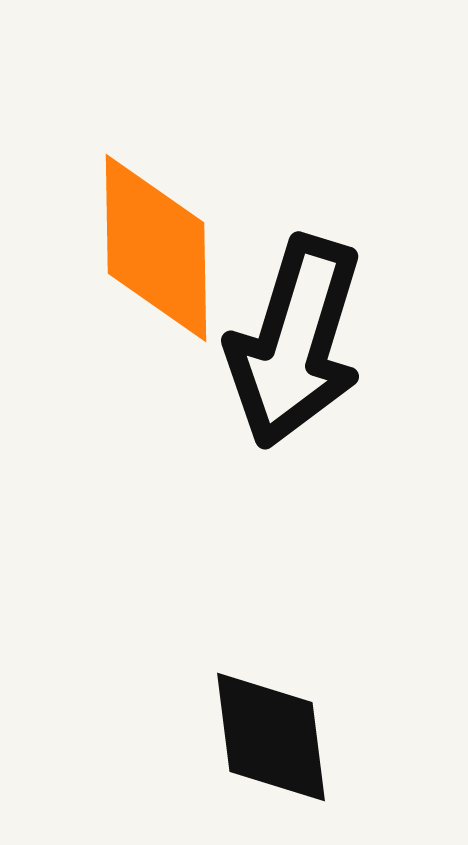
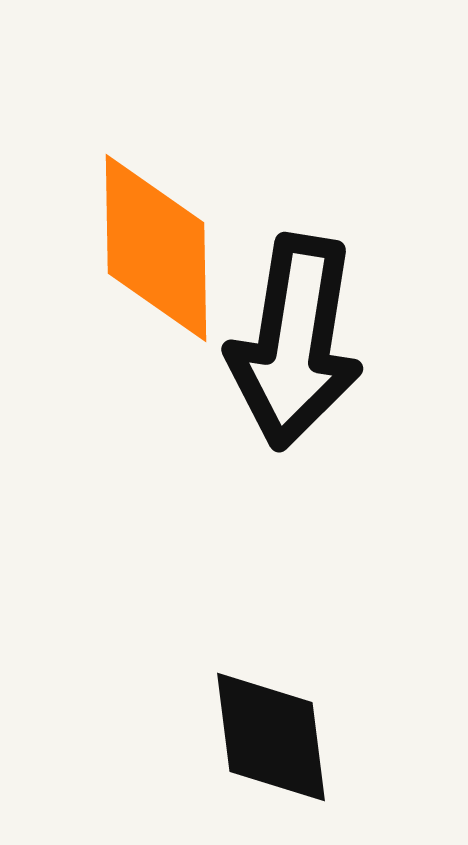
black arrow: rotated 8 degrees counterclockwise
